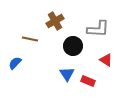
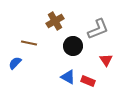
gray L-shape: rotated 25 degrees counterclockwise
brown line: moved 1 px left, 4 px down
red triangle: rotated 24 degrees clockwise
blue triangle: moved 1 px right, 3 px down; rotated 28 degrees counterclockwise
